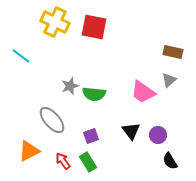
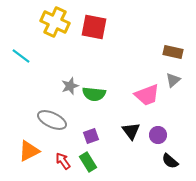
gray triangle: moved 4 px right
pink trapezoid: moved 4 px right, 3 px down; rotated 56 degrees counterclockwise
gray ellipse: rotated 24 degrees counterclockwise
black semicircle: rotated 18 degrees counterclockwise
